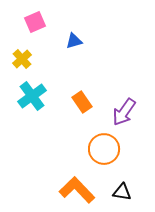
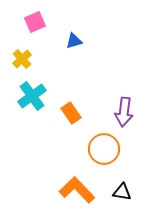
orange rectangle: moved 11 px left, 11 px down
purple arrow: rotated 28 degrees counterclockwise
